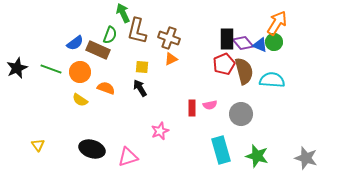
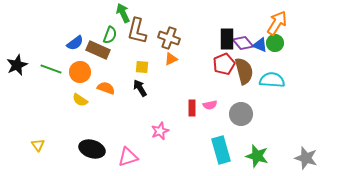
green circle: moved 1 px right, 1 px down
black star: moved 3 px up
